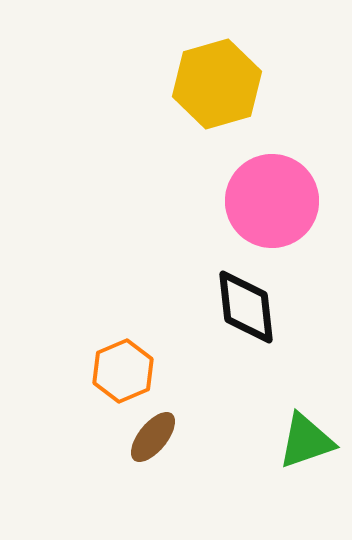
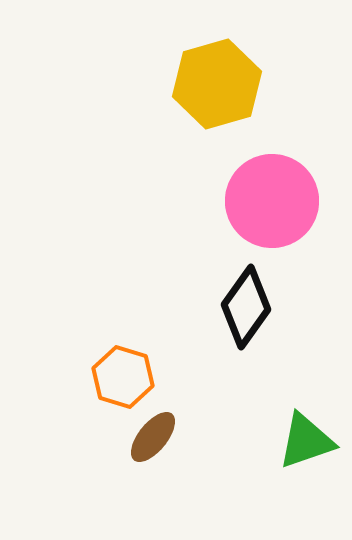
black diamond: rotated 42 degrees clockwise
orange hexagon: moved 6 px down; rotated 20 degrees counterclockwise
